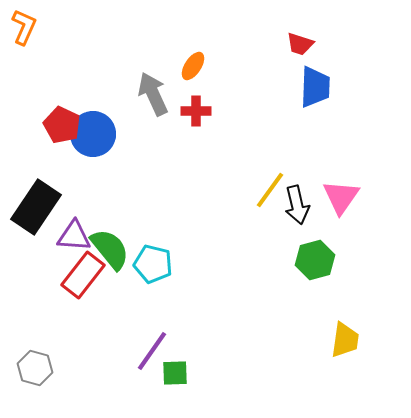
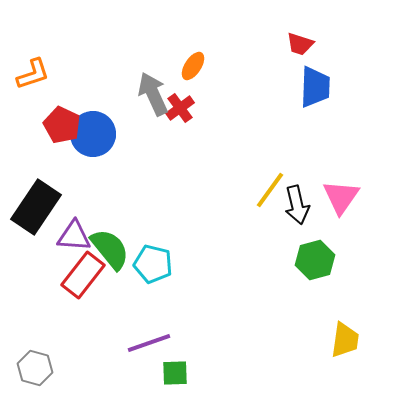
orange L-shape: moved 9 px right, 47 px down; rotated 48 degrees clockwise
red cross: moved 16 px left, 3 px up; rotated 36 degrees counterclockwise
purple line: moved 3 px left, 8 px up; rotated 36 degrees clockwise
